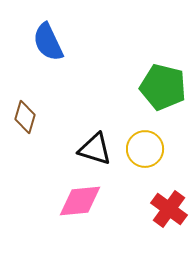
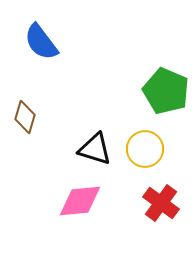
blue semicircle: moved 7 px left; rotated 12 degrees counterclockwise
green pentagon: moved 3 px right, 4 px down; rotated 9 degrees clockwise
red cross: moved 8 px left, 6 px up
